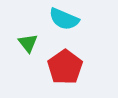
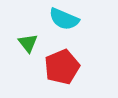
red pentagon: moved 3 px left; rotated 12 degrees clockwise
